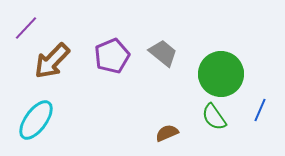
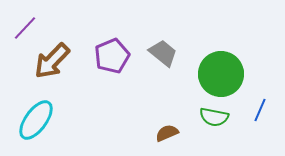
purple line: moved 1 px left
green semicircle: rotated 44 degrees counterclockwise
